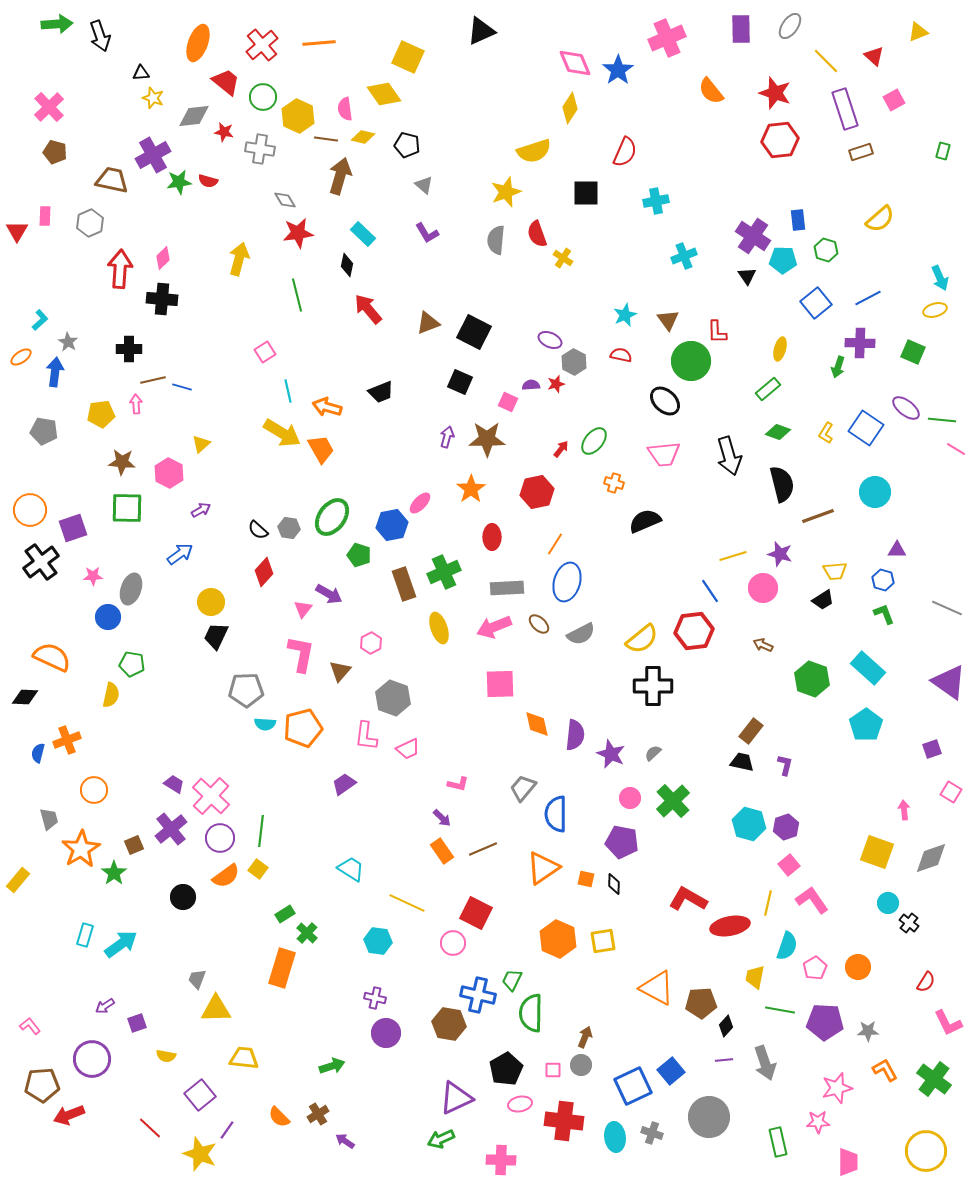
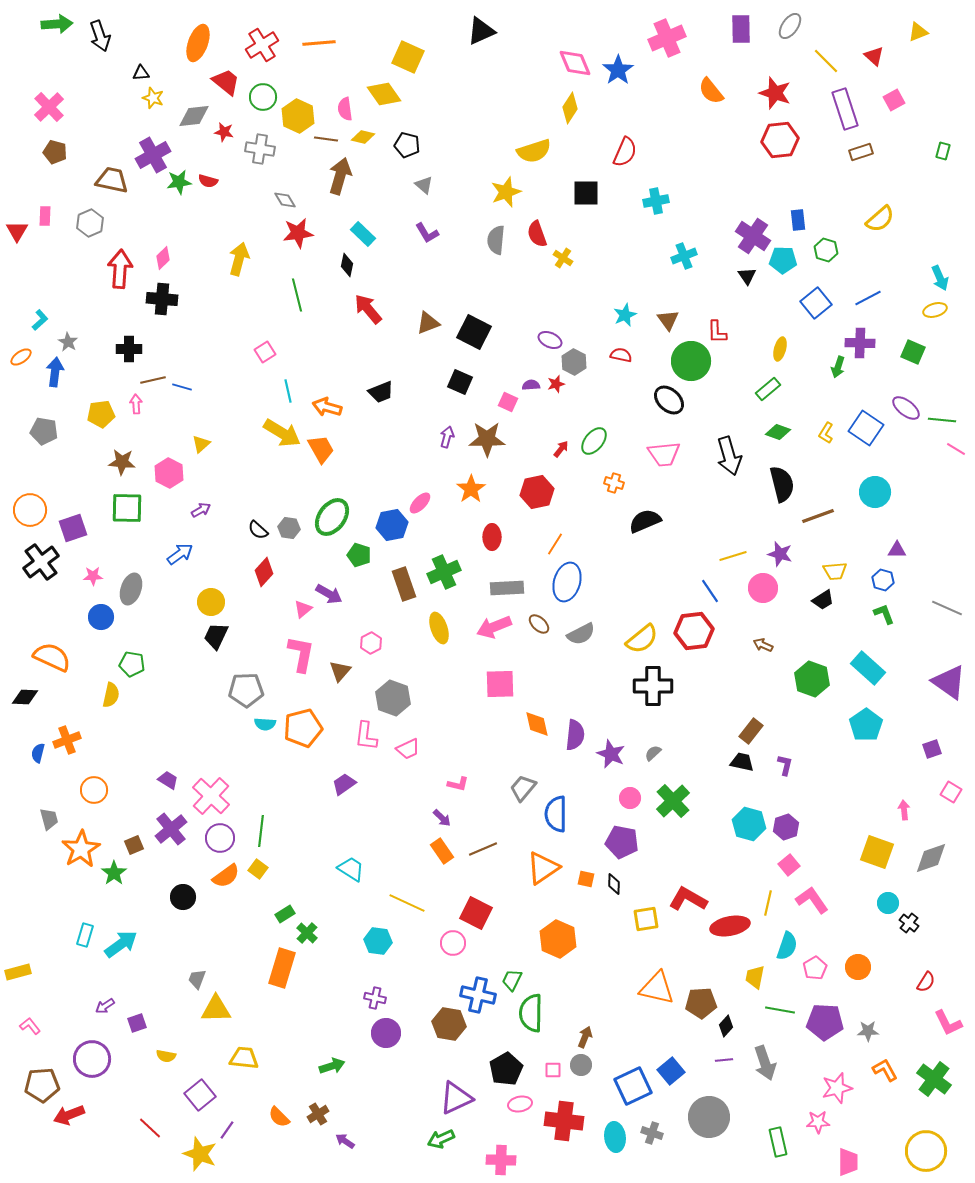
red cross at (262, 45): rotated 8 degrees clockwise
black ellipse at (665, 401): moved 4 px right, 1 px up
pink triangle at (303, 609): rotated 12 degrees clockwise
blue circle at (108, 617): moved 7 px left
purple trapezoid at (174, 784): moved 6 px left, 4 px up
yellow rectangle at (18, 880): moved 92 px down; rotated 35 degrees clockwise
yellow square at (603, 941): moved 43 px right, 22 px up
orange triangle at (657, 988): rotated 15 degrees counterclockwise
